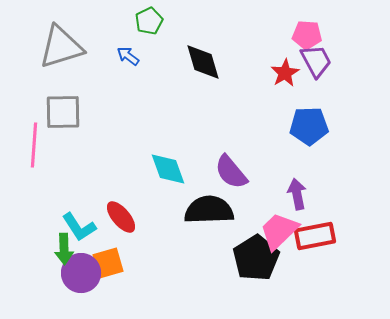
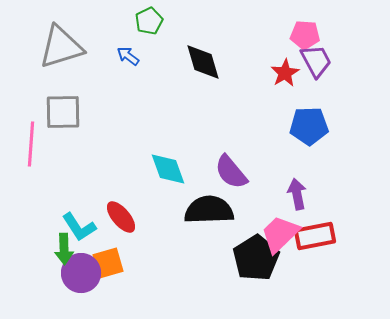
pink pentagon: moved 2 px left
pink line: moved 3 px left, 1 px up
pink trapezoid: moved 1 px right, 3 px down
